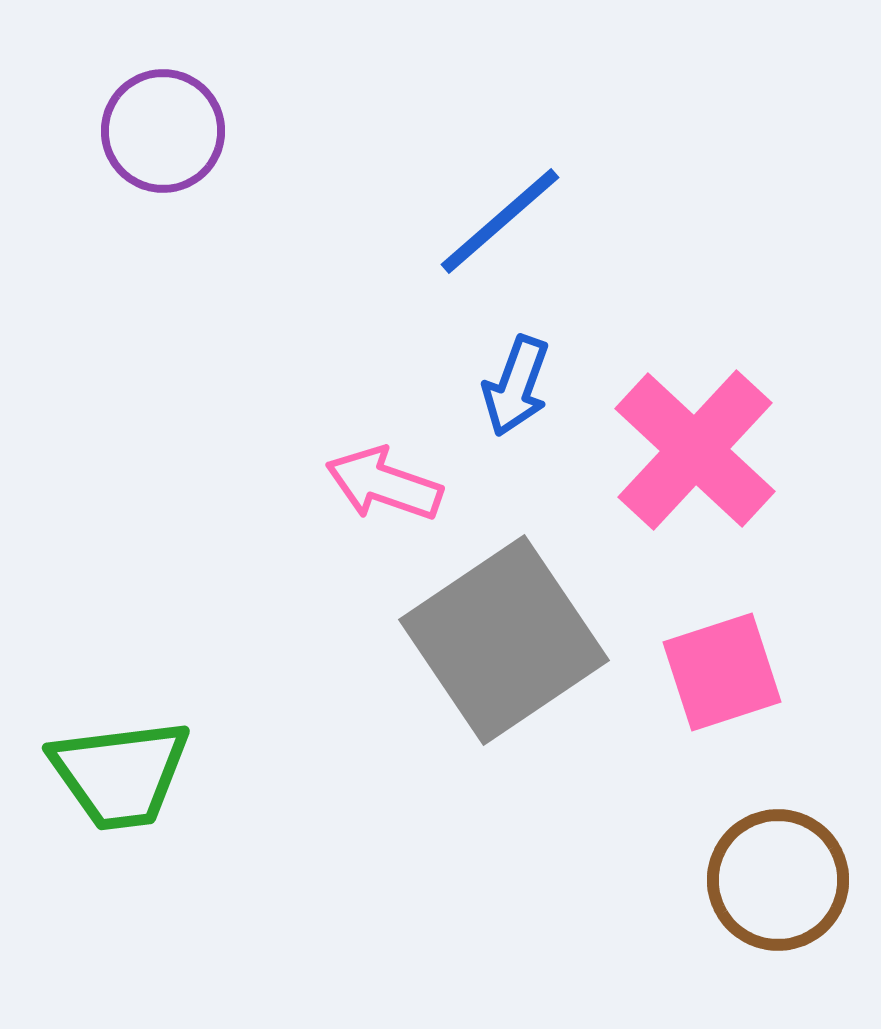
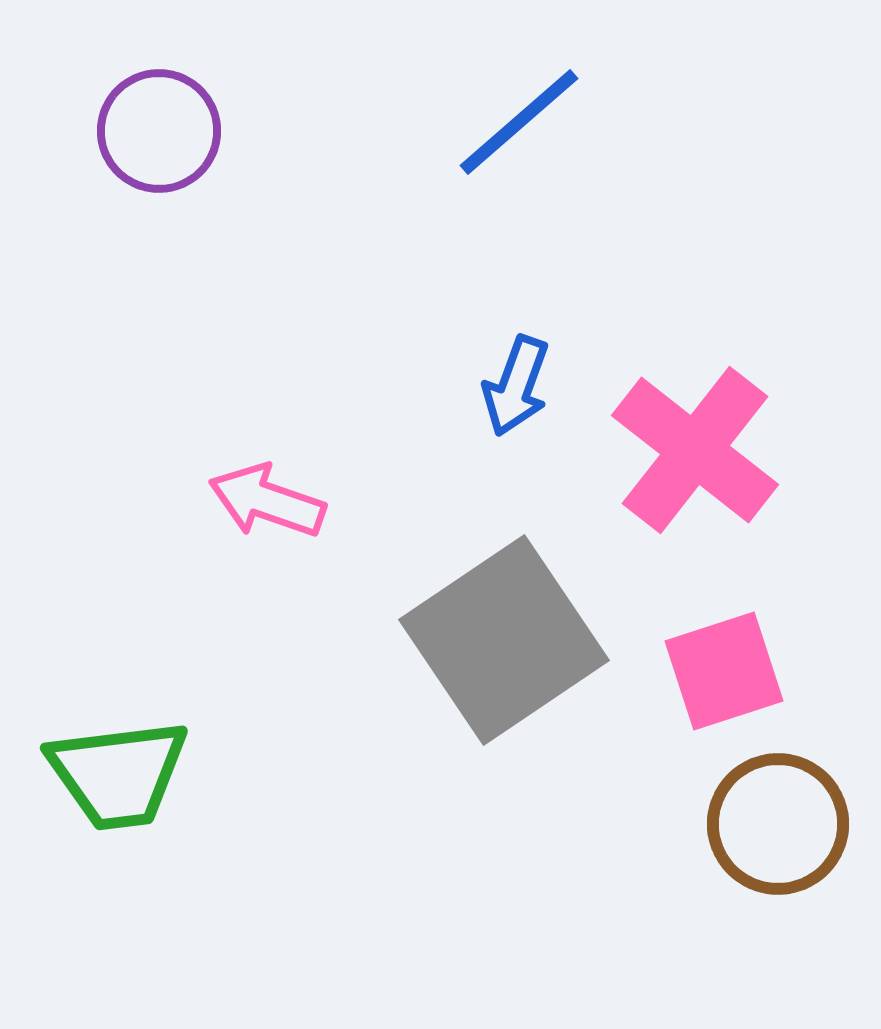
purple circle: moved 4 px left
blue line: moved 19 px right, 99 px up
pink cross: rotated 5 degrees counterclockwise
pink arrow: moved 117 px left, 17 px down
pink square: moved 2 px right, 1 px up
green trapezoid: moved 2 px left
brown circle: moved 56 px up
